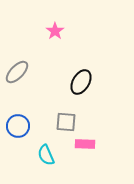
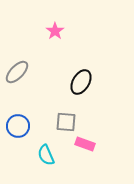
pink rectangle: rotated 18 degrees clockwise
